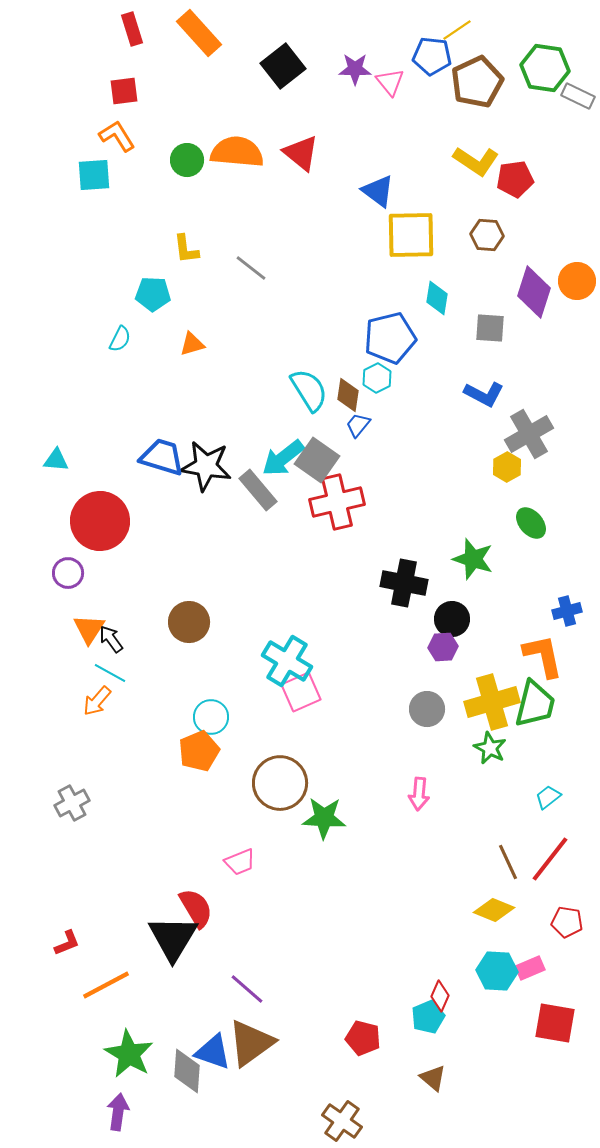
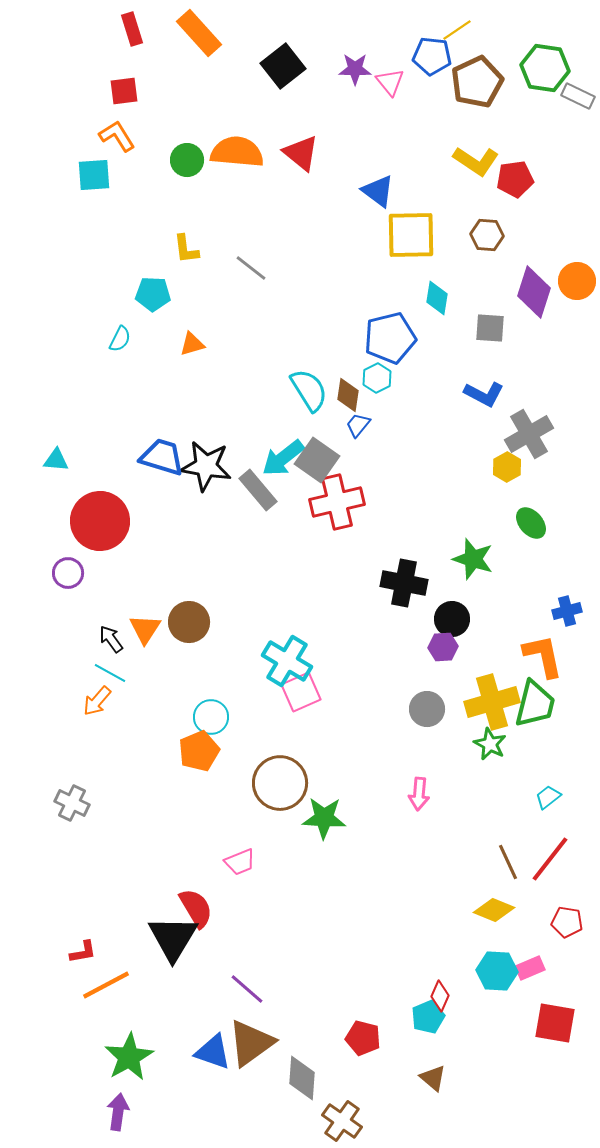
orange triangle at (89, 629): moved 56 px right
green star at (490, 748): moved 4 px up
gray cross at (72, 803): rotated 36 degrees counterclockwise
red L-shape at (67, 943): moved 16 px right, 9 px down; rotated 12 degrees clockwise
green star at (129, 1054): moved 3 px down; rotated 12 degrees clockwise
gray diamond at (187, 1071): moved 115 px right, 7 px down
